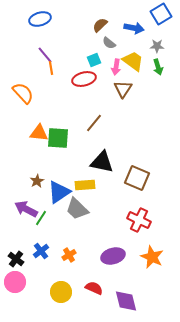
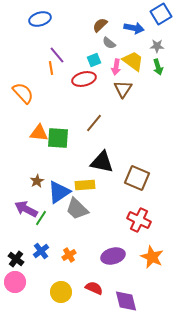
purple line: moved 12 px right
